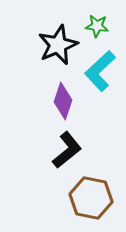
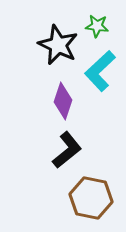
black star: rotated 24 degrees counterclockwise
